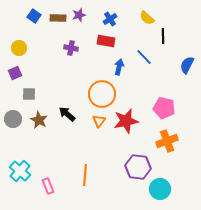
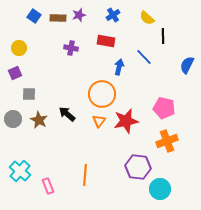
blue cross: moved 3 px right, 4 px up
